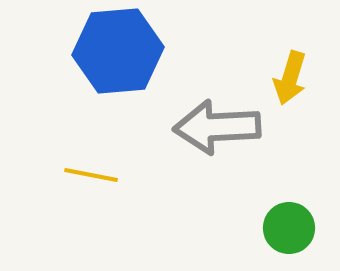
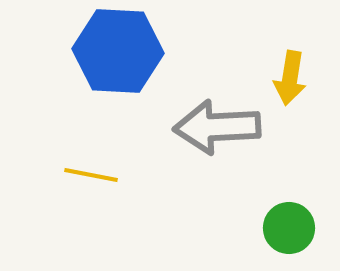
blue hexagon: rotated 8 degrees clockwise
yellow arrow: rotated 8 degrees counterclockwise
